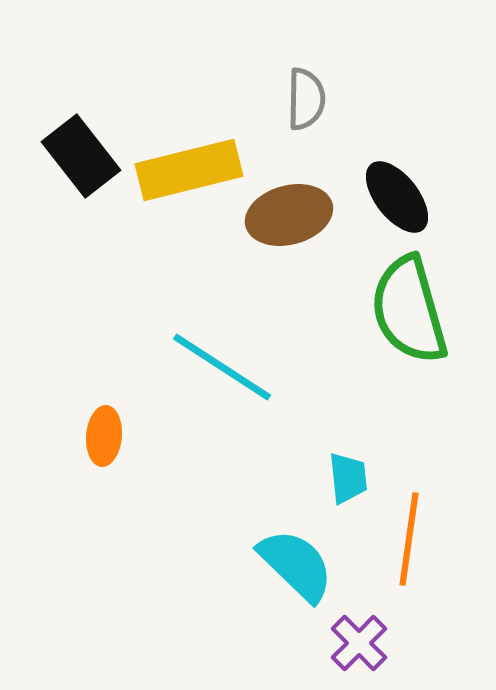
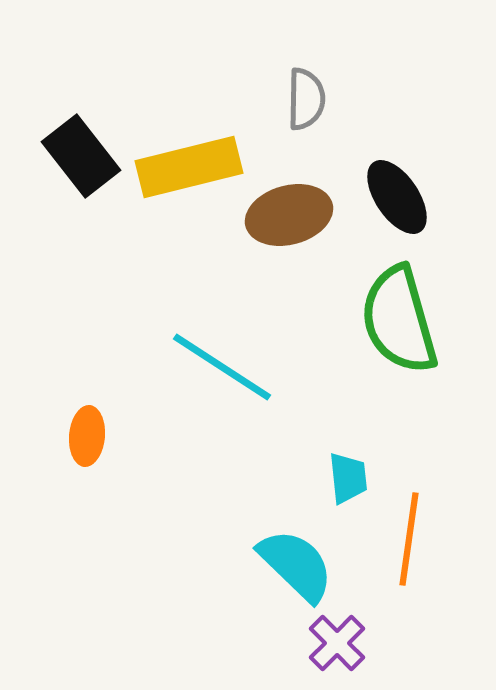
yellow rectangle: moved 3 px up
black ellipse: rotated 4 degrees clockwise
green semicircle: moved 10 px left, 10 px down
orange ellipse: moved 17 px left
purple cross: moved 22 px left
